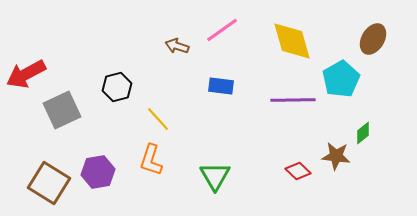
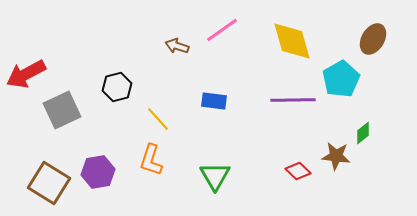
blue rectangle: moved 7 px left, 15 px down
